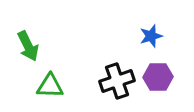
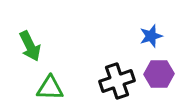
green arrow: moved 2 px right
purple hexagon: moved 1 px right, 3 px up
green triangle: moved 2 px down
